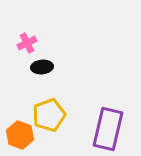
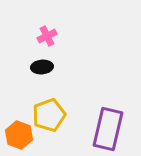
pink cross: moved 20 px right, 7 px up
orange hexagon: moved 1 px left
